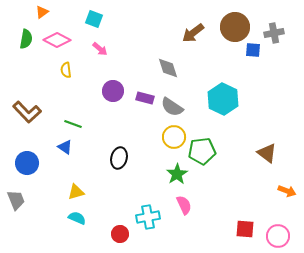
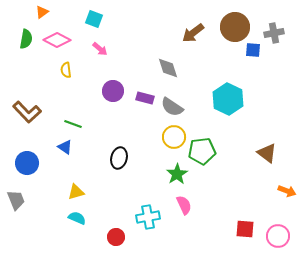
cyan hexagon: moved 5 px right
red circle: moved 4 px left, 3 px down
